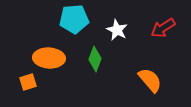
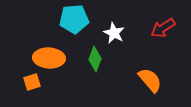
white star: moved 3 px left, 3 px down
orange square: moved 4 px right
